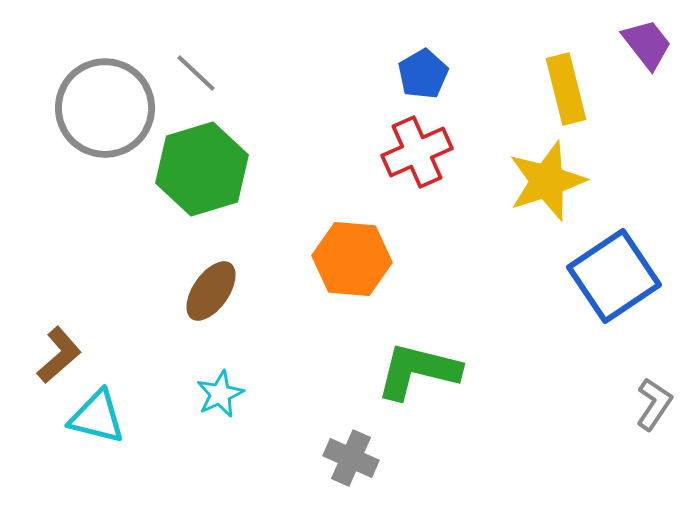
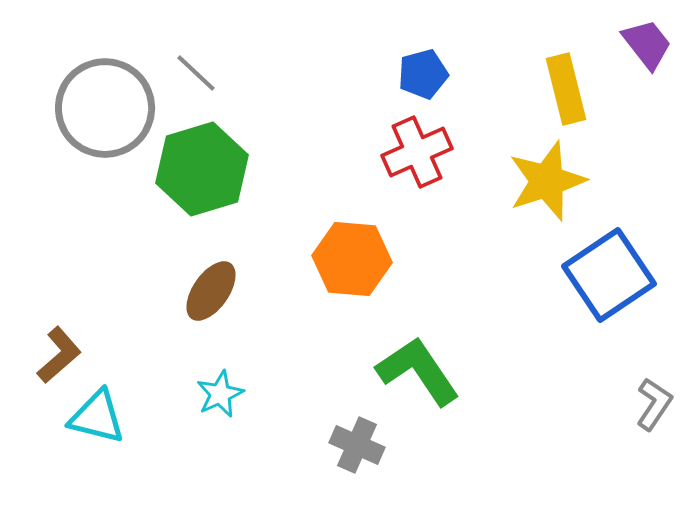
blue pentagon: rotated 15 degrees clockwise
blue square: moved 5 px left, 1 px up
green L-shape: rotated 42 degrees clockwise
gray cross: moved 6 px right, 13 px up
